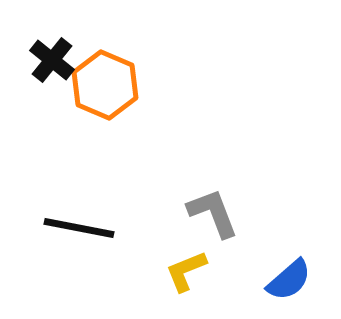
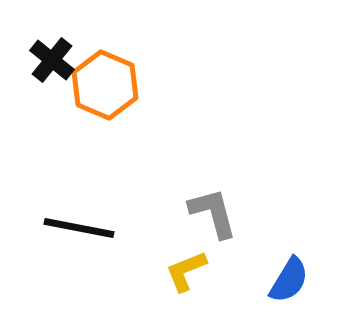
gray L-shape: rotated 6 degrees clockwise
blue semicircle: rotated 18 degrees counterclockwise
